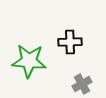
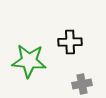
gray cross: rotated 18 degrees clockwise
